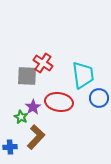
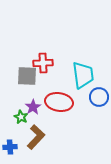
red cross: rotated 36 degrees counterclockwise
blue circle: moved 1 px up
